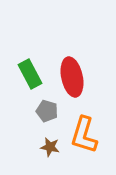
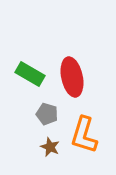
green rectangle: rotated 32 degrees counterclockwise
gray pentagon: moved 3 px down
brown star: rotated 12 degrees clockwise
